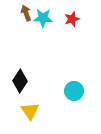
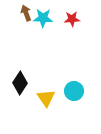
red star: rotated 14 degrees clockwise
black diamond: moved 2 px down
yellow triangle: moved 16 px right, 13 px up
